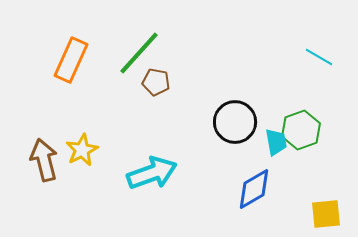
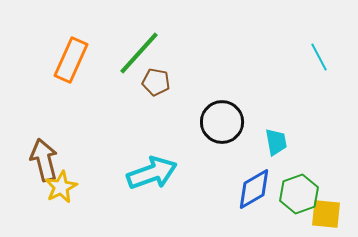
cyan line: rotated 32 degrees clockwise
black circle: moved 13 px left
green hexagon: moved 2 px left, 64 px down
yellow star: moved 21 px left, 37 px down
yellow square: rotated 12 degrees clockwise
